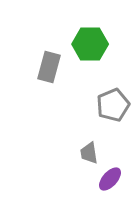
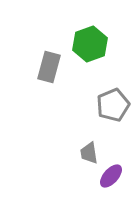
green hexagon: rotated 20 degrees counterclockwise
purple ellipse: moved 1 px right, 3 px up
